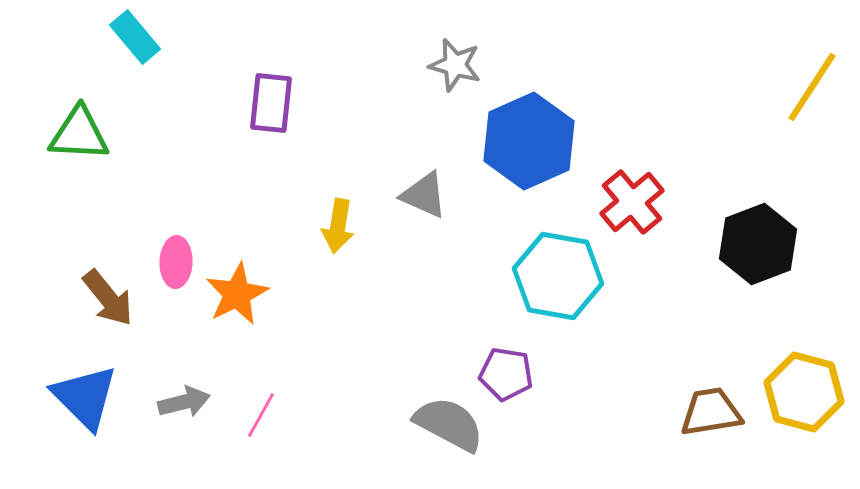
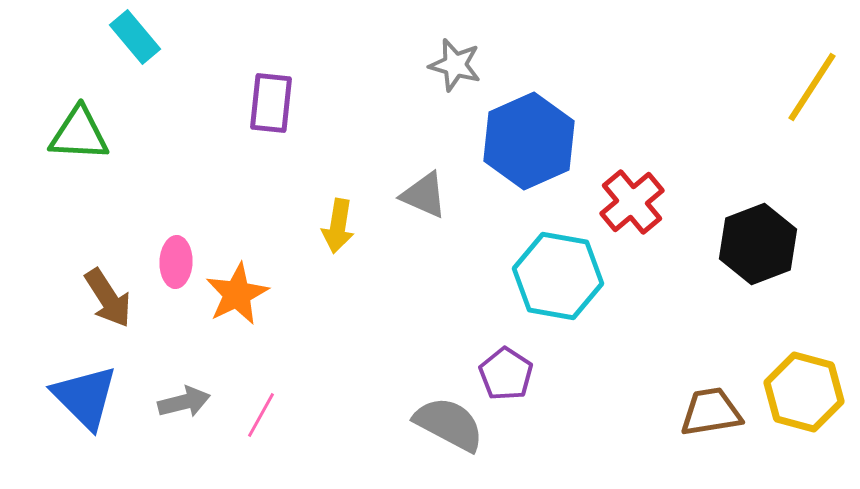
brown arrow: rotated 6 degrees clockwise
purple pentagon: rotated 24 degrees clockwise
